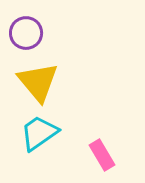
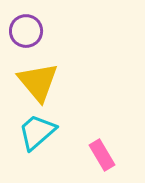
purple circle: moved 2 px up
cyan trapezoid: moved 2 px left, 1 px up; rotated 6 degrees counterclockwise
